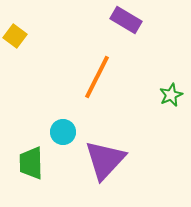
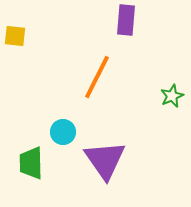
purple rectangle: rotated 64 degrees clockwise
yellow square: rotated 30 degrees counterclockwise
green star: moved 1 px right, 1 px down
purple triangle: rotated 18 degrees counterclockwise
